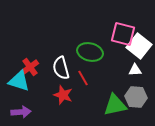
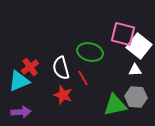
cyan triangle: rotated 40 degrees counterclockwise
